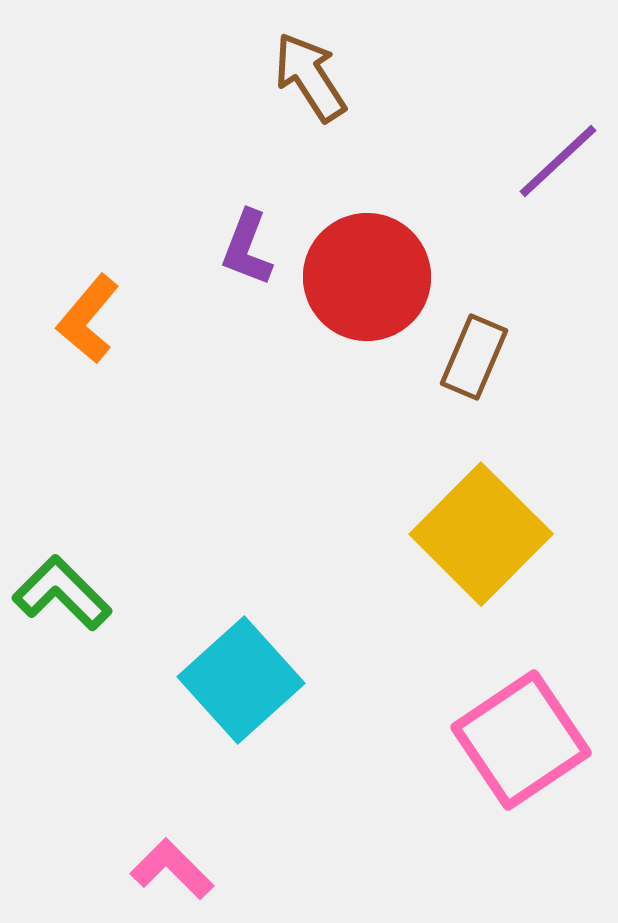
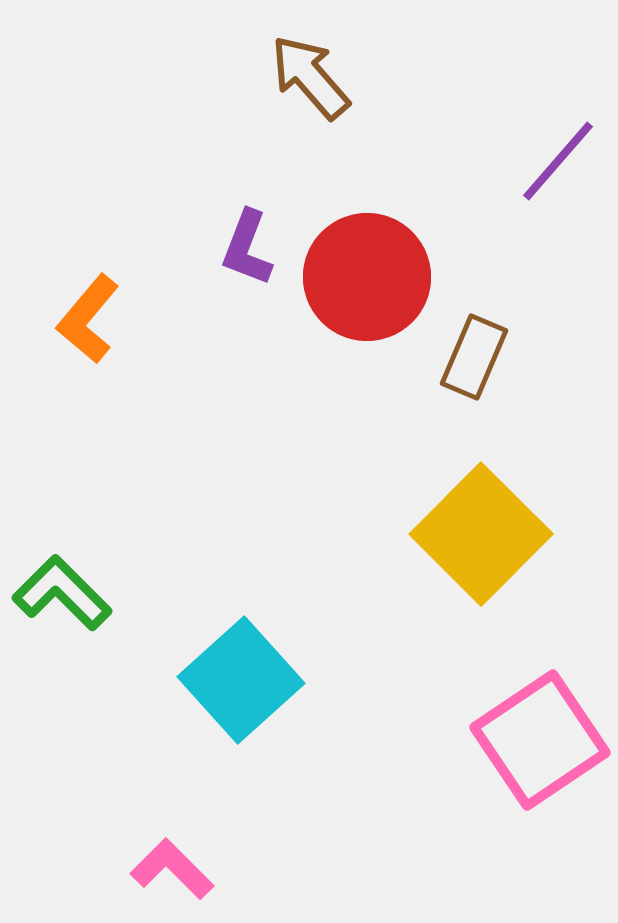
brown arrow: rotated 8 degrees counterclockwise
purple line: rotated 6 degrees counterclockwise
pink square: moved 19 px right
